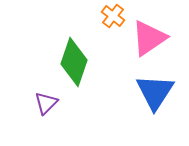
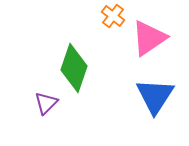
green diamond: moved 6 px down
blue triangle: moved 4 px down
